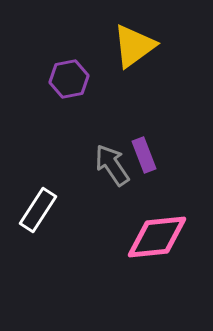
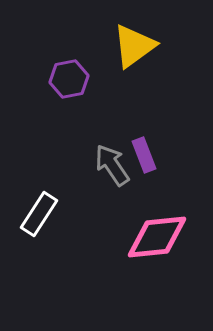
white rectangle: moved 1 px right, 4 px down
